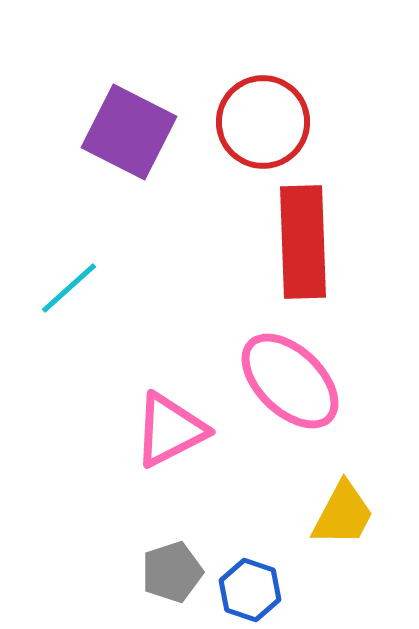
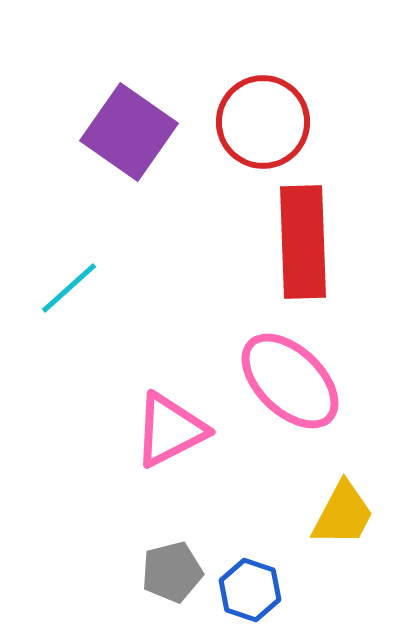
purple square: rotated 8 degrees clockwise
gray pentagon: rotated 4 degrees clockwise
